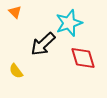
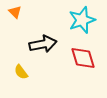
cyan star: moved 13 px right, 3 px up
black arrow: rotated 148 degrees counterclockwise
yellow semicircle: moved 5 px right, 1 px down
